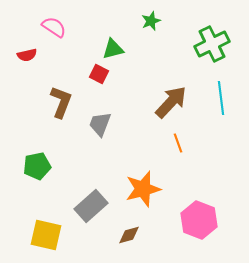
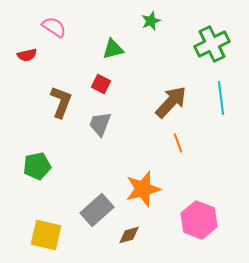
red square: moved 2 px right, 10 px down
gray rectangle: moved 6 px right, 4 px down
